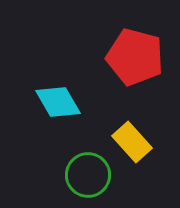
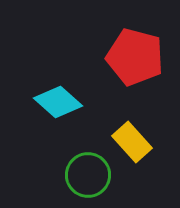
cyan diamond: rotated 18 degrees counterclockwise
